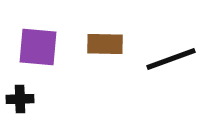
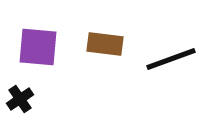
brown rectangle: rotated 6 degrees clockwise
black cross: rotated 32 degrees counterclockwise
